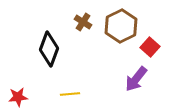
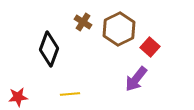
brown hexagon: moved 2 px left, 3 px down
